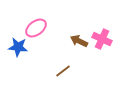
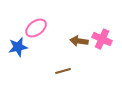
brown arrow: rotated 18 degrees counterclockwise
blue star: rotated 18 degrees counterclockwise
brown line: rotated 21 degrees clockwise
